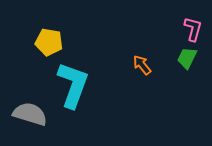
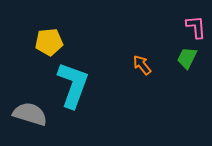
pink L-shape: moved 3 px right, 2 px up; rotated 20 degrees counterclockwise
yellow pentagon: rotated 16 degrees counterclockwise
